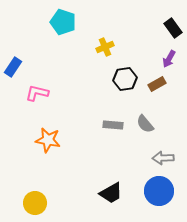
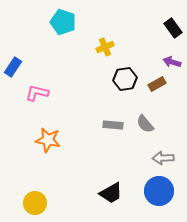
purple arrow: moved 3 px right, 3 px down; rotated 78 degrees clockwise
